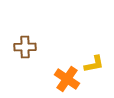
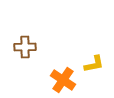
orange cross: moved 4 px left, 1 px down
